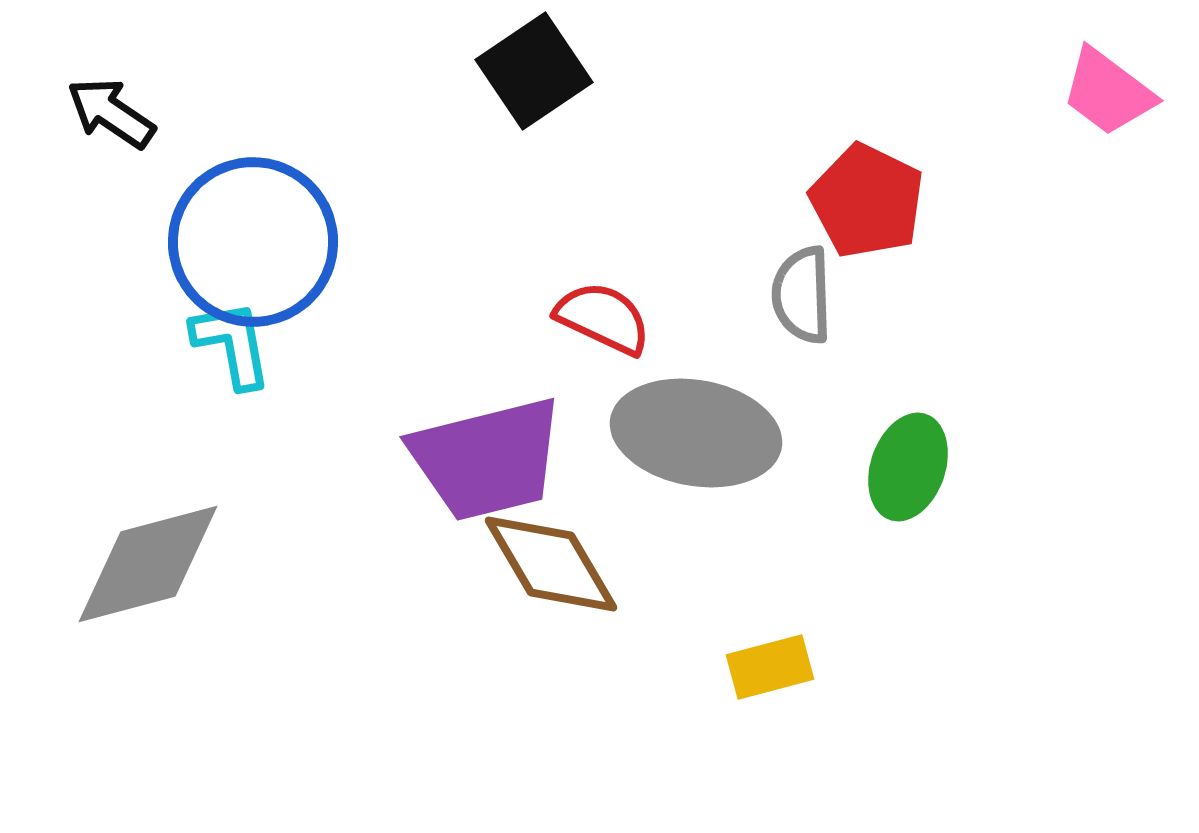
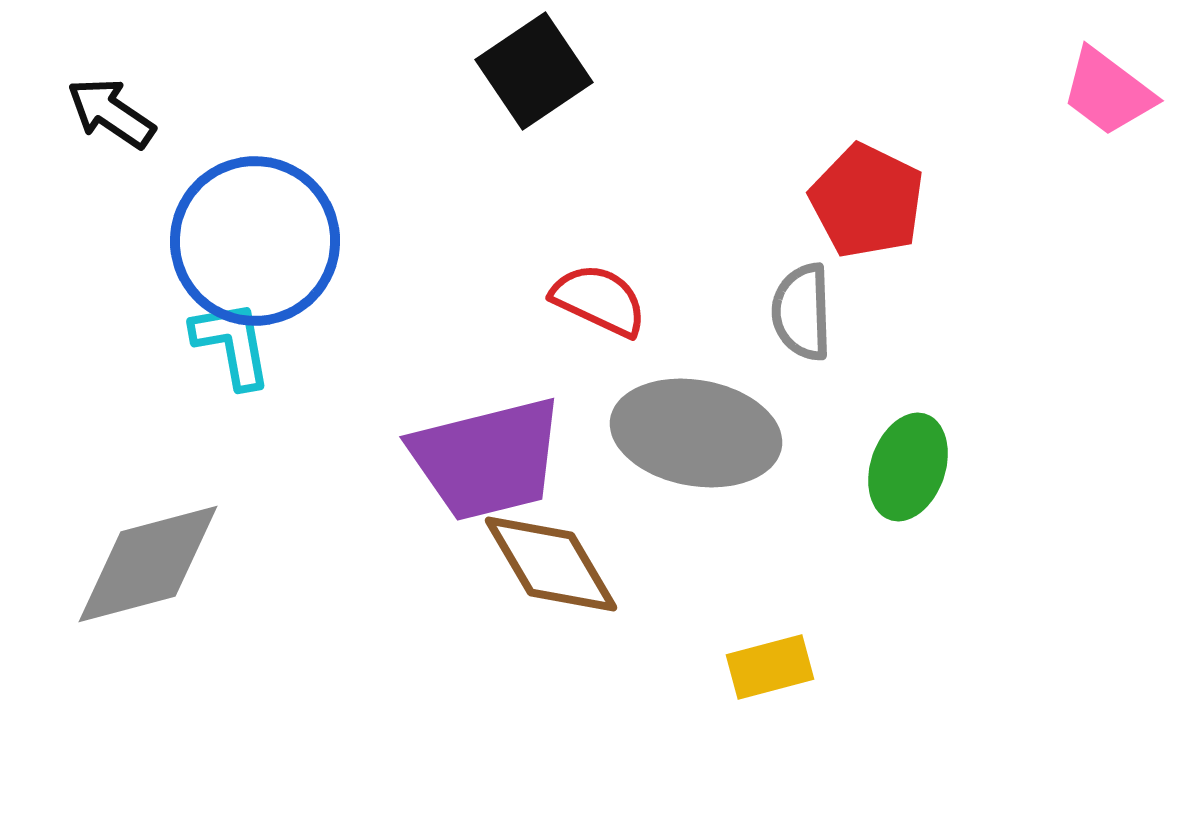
blue circle: moved 2 px right, 1 px up
gray semicircle: moved 17 px down
red semicircle: moved 4 px left, 18 px up
